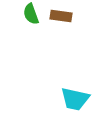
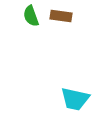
green semicircle: moved 2 px down
